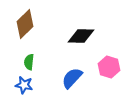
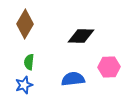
brown diamond: rotated 16 degrees counterclockwise
pink hexagon: rotated 20 degrees counterclockwise
blue semicircle: moved 1 px right, 1 px down; rotated 40 degrees clockwise
blue star: rotated 30 degrees counterclockwise
